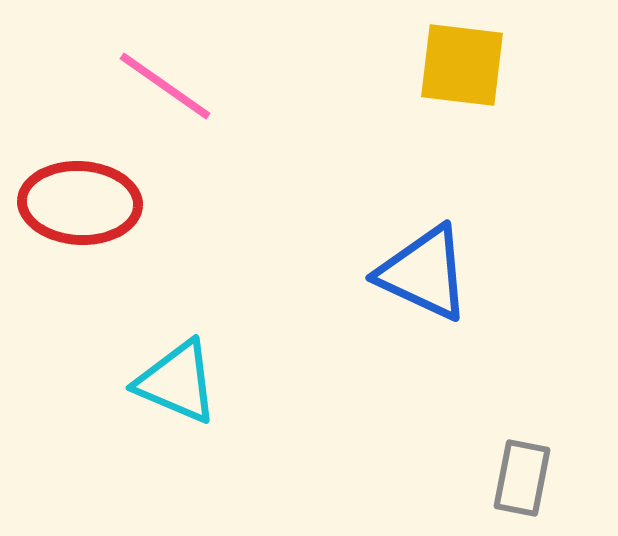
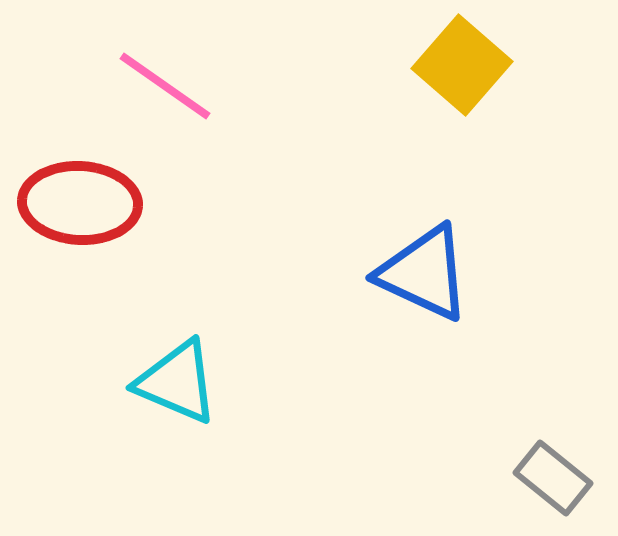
yellow square: rotated 34 degrees clockwise
gray rectangle: moved 31 px right; rotated 62 degrees counterclockwise
